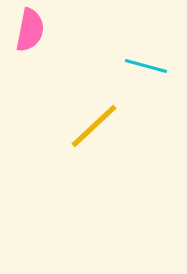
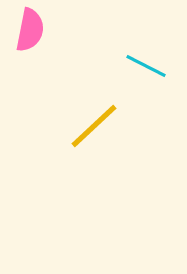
cyan line: rotated 12 degrees clockwise
